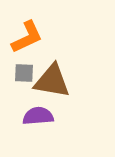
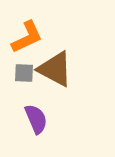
brown triangle: moved 3 px right, 12 px up; rotated 18 degrees clockwise
purple semicircle: moved 2 px left, 3 px down; rotated 72 degrees clockwise
